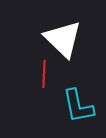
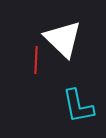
red line: moved 8 px left, 14 px up
